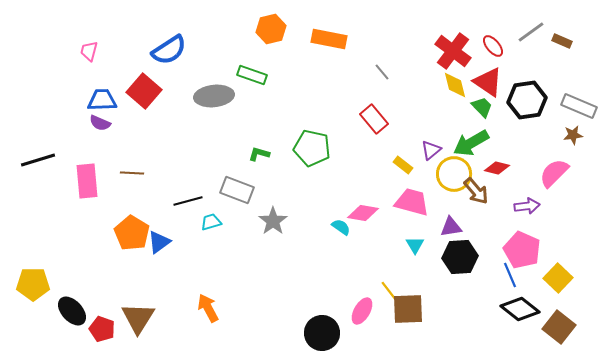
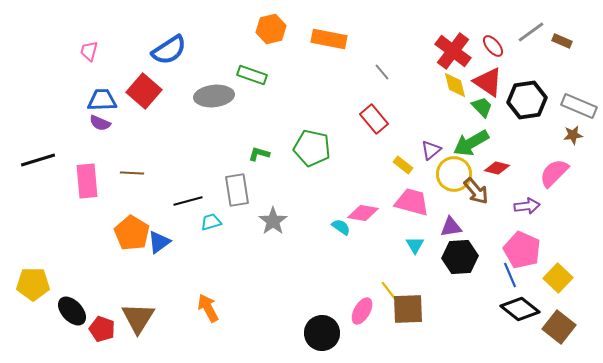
gray rectangle at (237, 190): rotated 60 degrees clockwise
